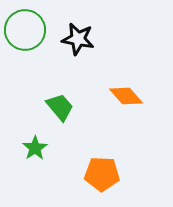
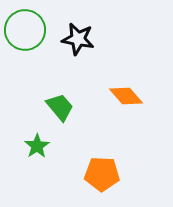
green star: moved 2 px right, 2 px up
